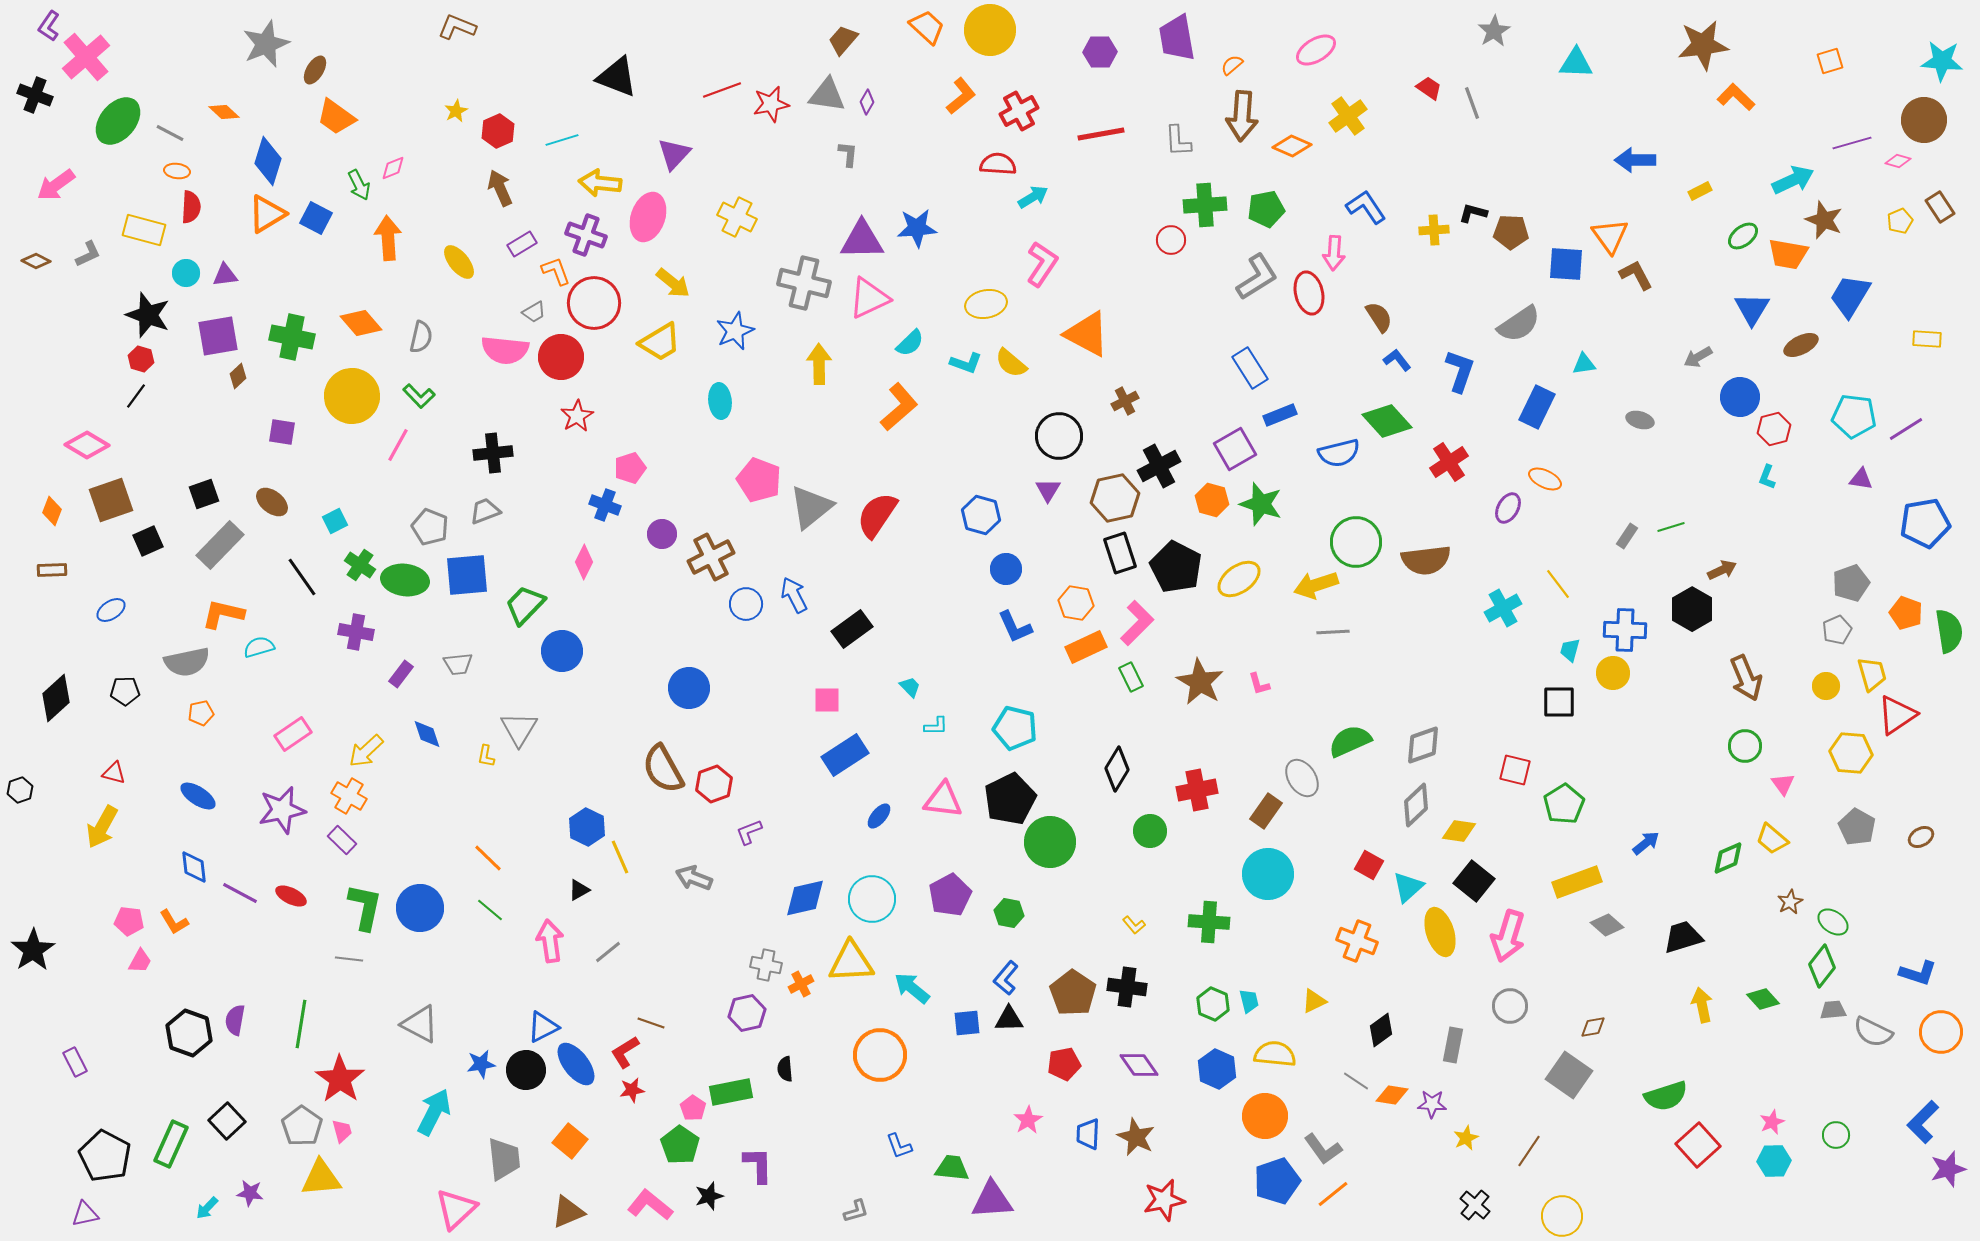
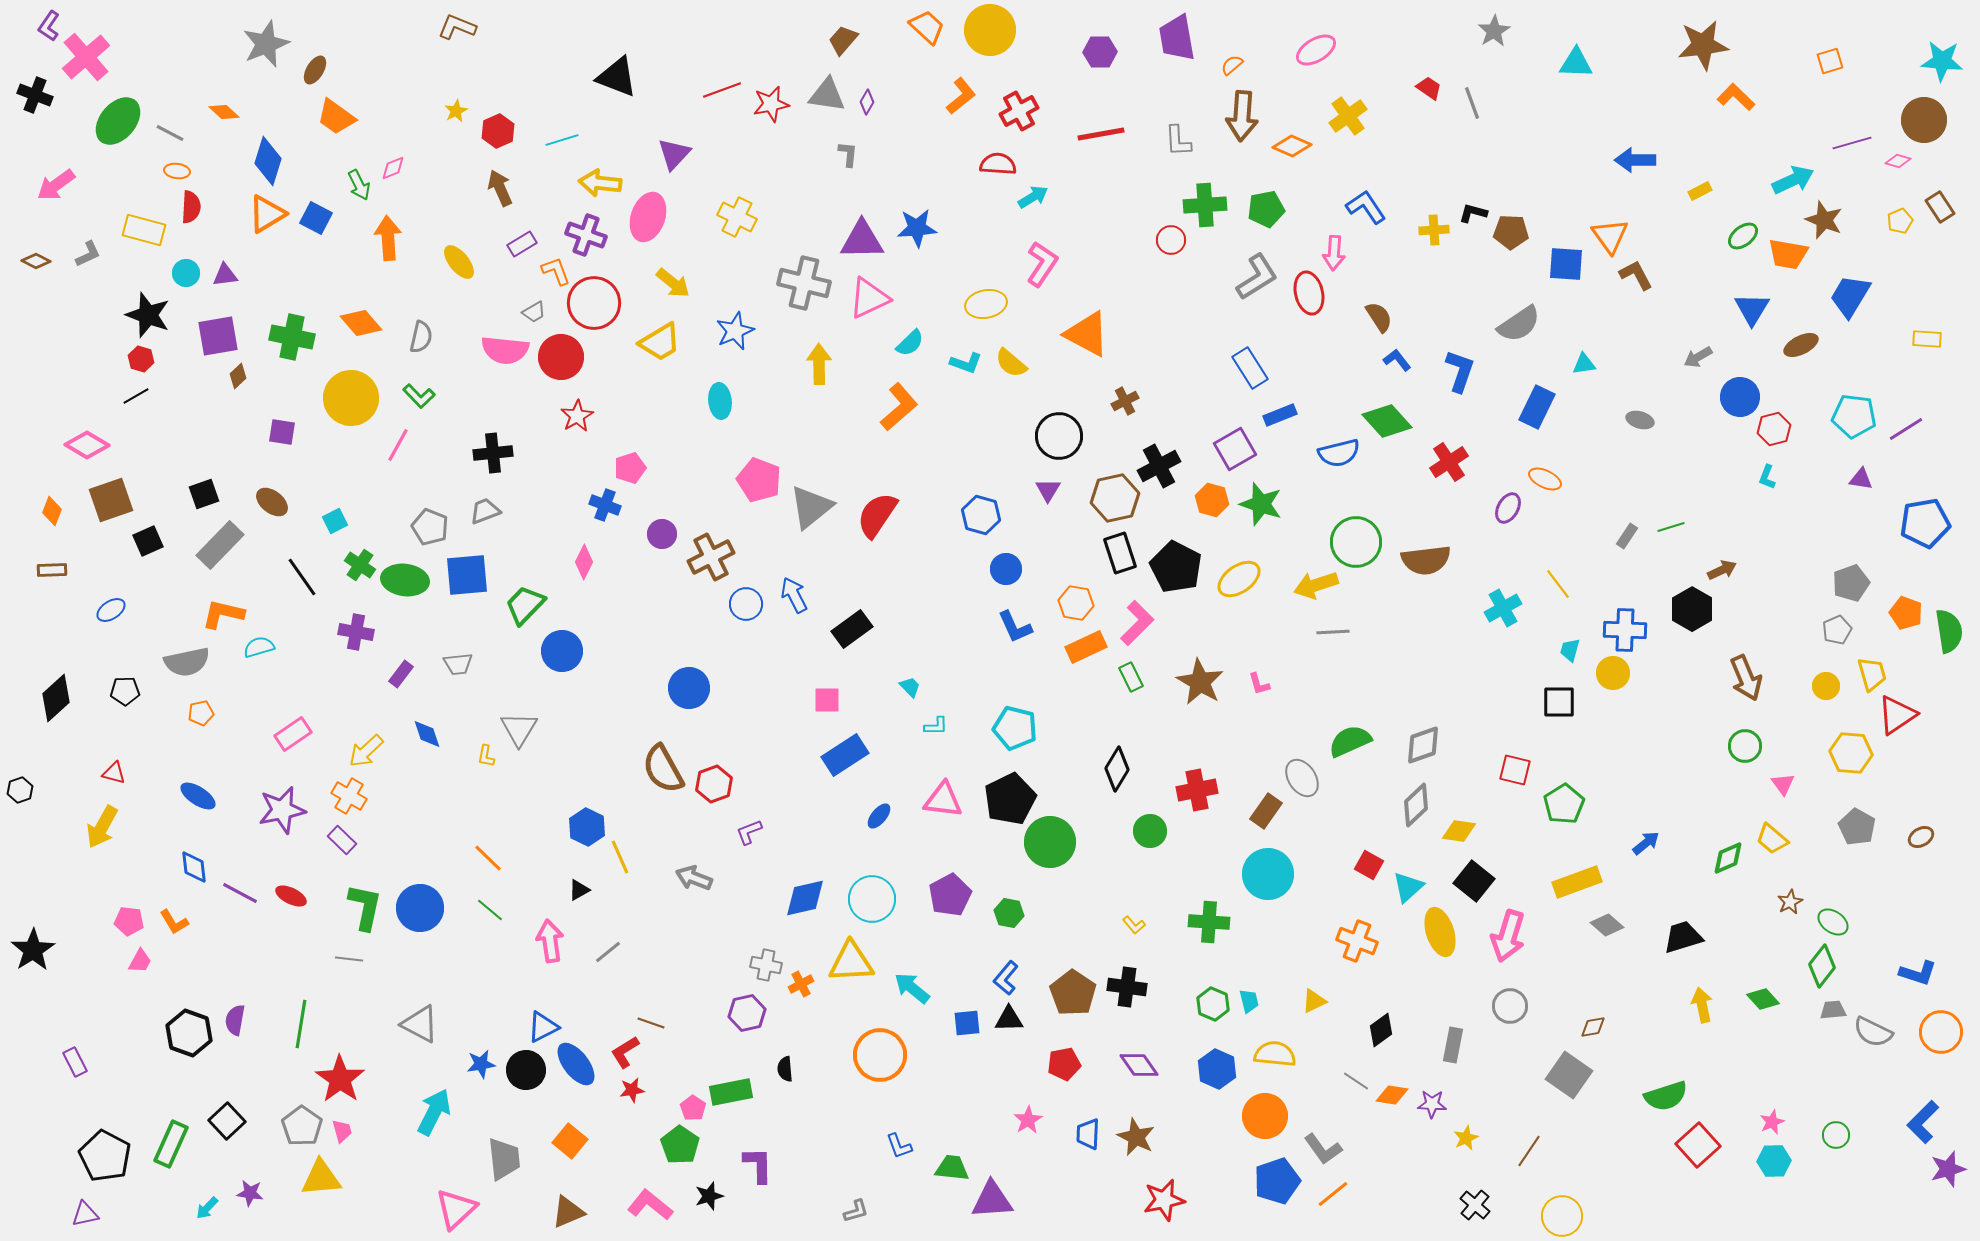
black line at (136, 396): rotated 24 degrees clockwise
yellow circle at (352, 396): moved 1 px left, 2 px down
